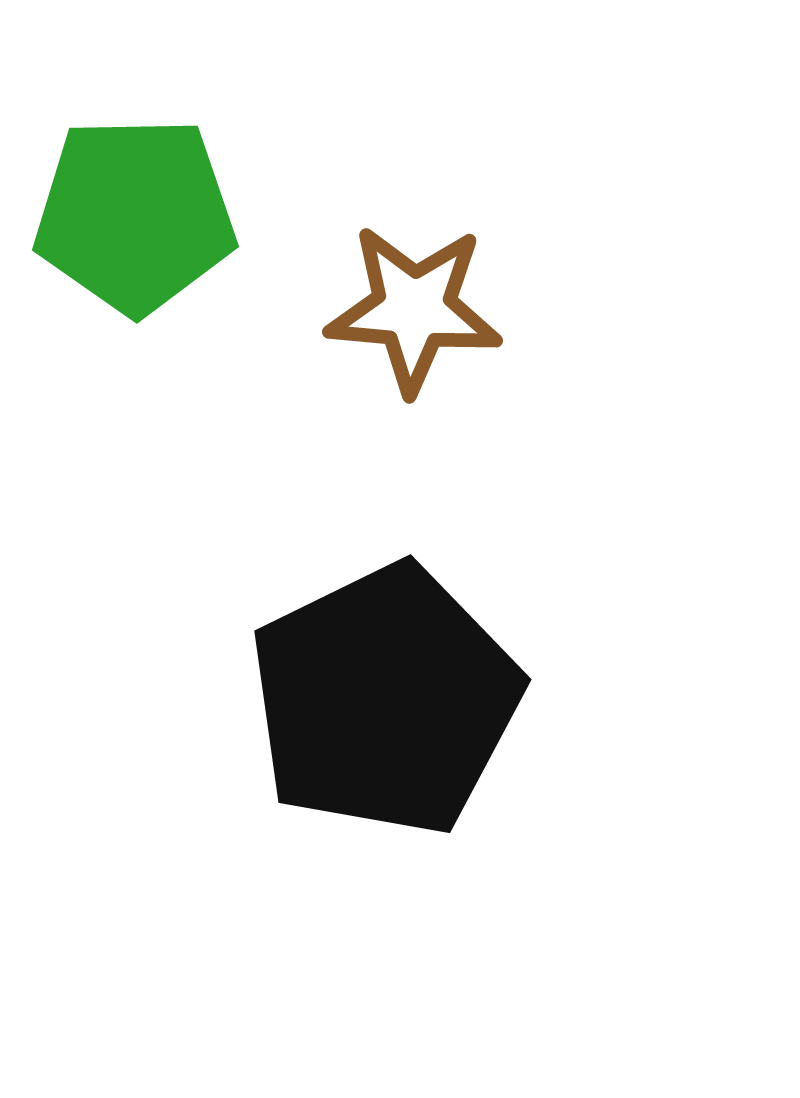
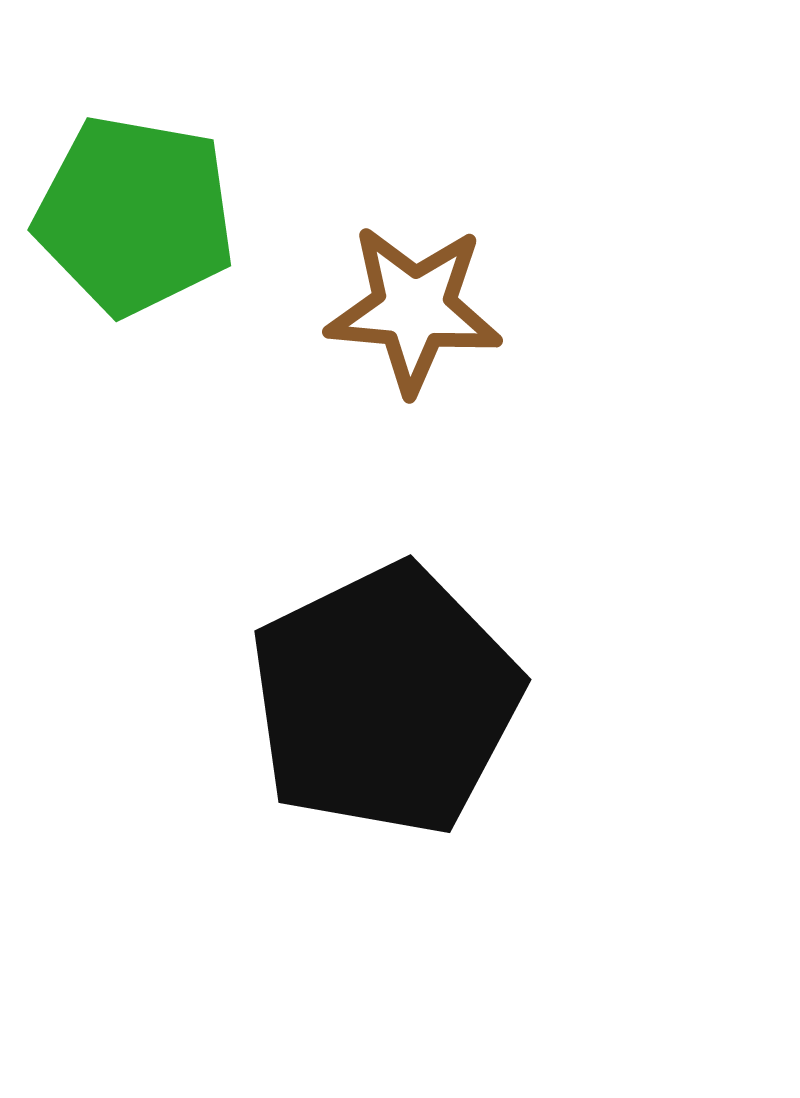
green pentagon: rotated 11 degrees clockwise
